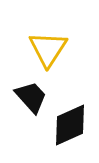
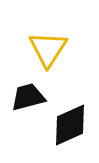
black trapezoid: moved 3 px left; rotated 63 degrees counterclockwise
